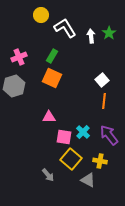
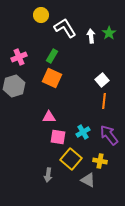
cyan cross: rotated 16 degrees clockwise
pink square: moved 6 px left
gray arrow: rotated 48 degrees clockwise
